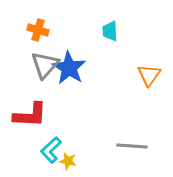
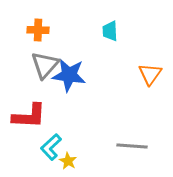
orange cross: rotated 15 degrees counterclockwise
blue star: moved 7 px down; rotated 24 degrees counterclockwise
orange triangle: moved 1 px right, 1 px up
red L-shape: moved 1 px left, 1 px down
cyan L-shape: moved 3 px up
yellow star: rotated 18 degrees clockwise
